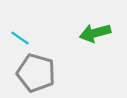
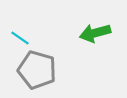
gray pentagon: moved 1 px right, 3 px up
